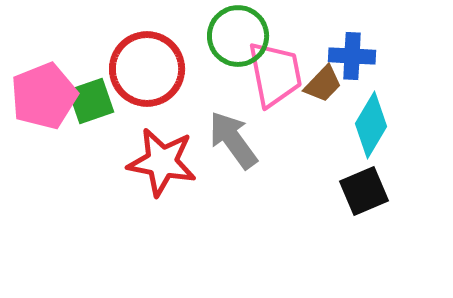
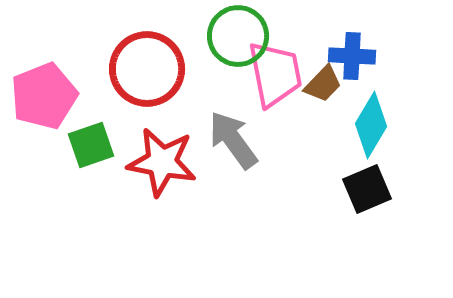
green square: moved 44 px down
black square: moved 3 px right, 2 px up
